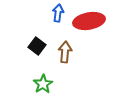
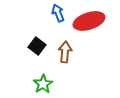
blue arrow: rotated 30 degrees counterclockwise
red ellipse: rotated 8 degrees counterclockwise
